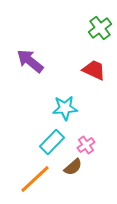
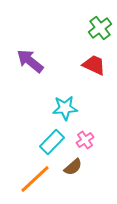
red trapezoid: moved 5 px up
pink cross: moved 1 px left, 5 px up
